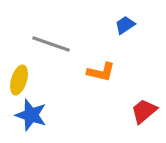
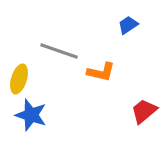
blue trapezoid: moved 3 px right
gray line: moved 8 px right, 7 px down
yellow ellipse: moved 1 px up
